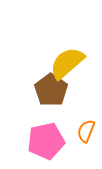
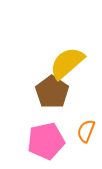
brown pentagon: moved 1 px right, 2 px down
